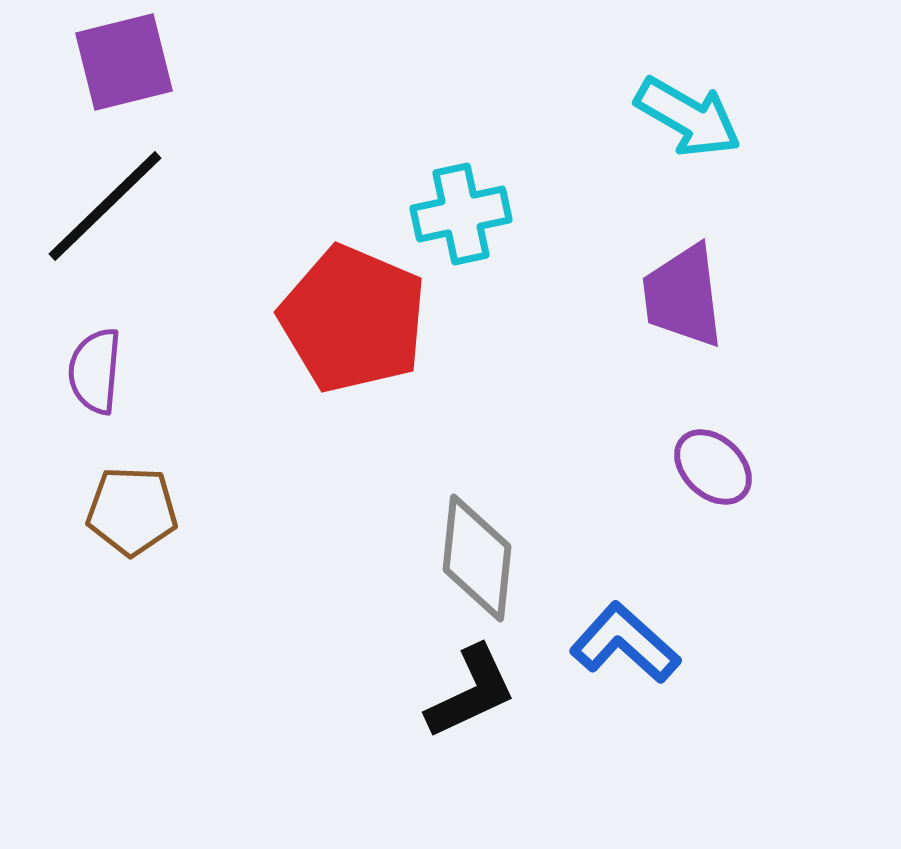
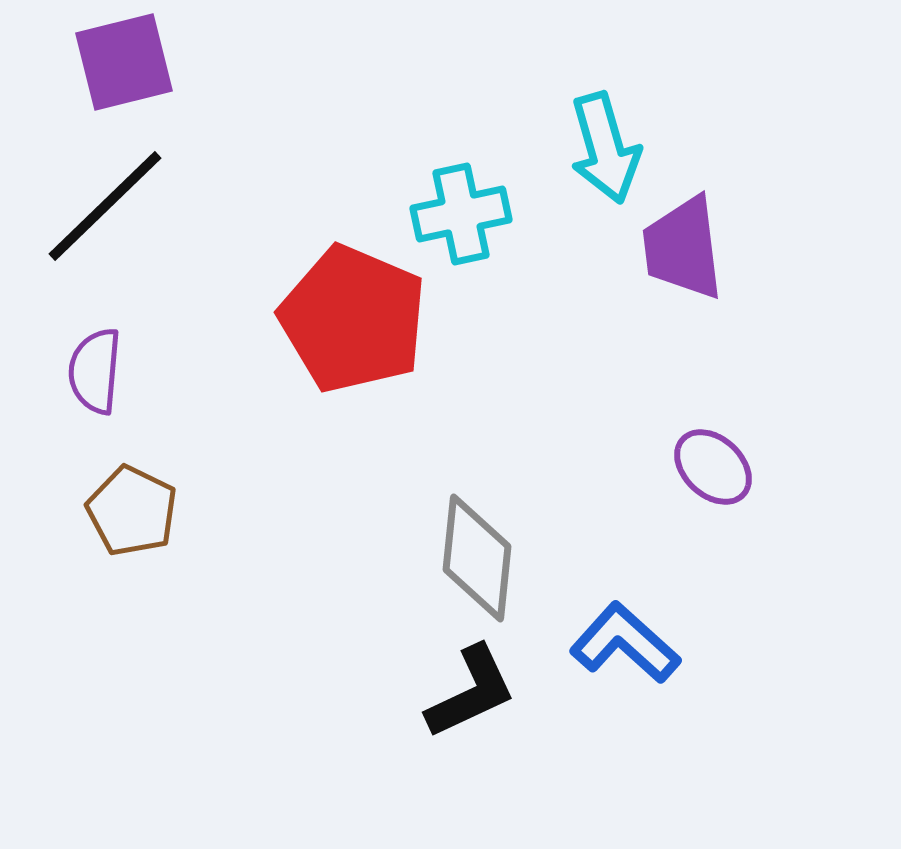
cyan arrow: moved 83 px left, 31 px down; rotated 44 degrees clockwise
purple trapezoid: moved 48 px up
brown pentagon: rotated 24 degrees clockwise
